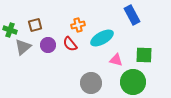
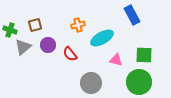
red semicircle: moved 10 px down
green circle: moved 6 px right
